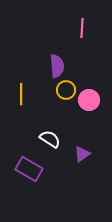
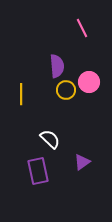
pink line: rotated 30 degrees counterclockwise
pink circle: moved 18 px up
white semicircle: rotated 10 degrees clockwise
purple triangle: moved 8 px down
purple rectangle: moved 9 px right, 2 px down; rotated 48 degrees clockwise
